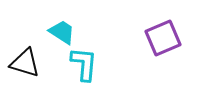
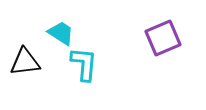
cyan trapezoid: moved 1 px left, 1 px down
black triangle: moved 1 px up; rotated 24 degrees counterclockwise
